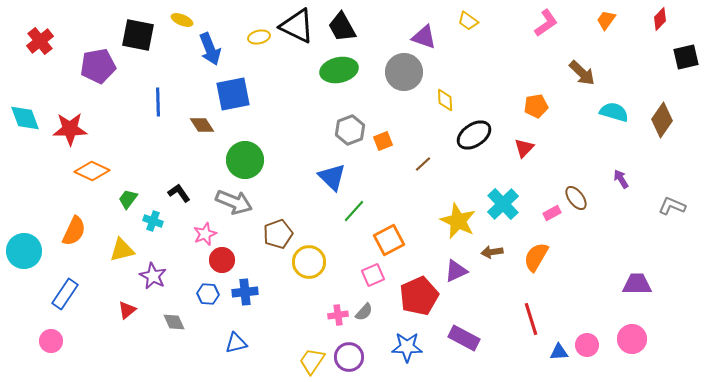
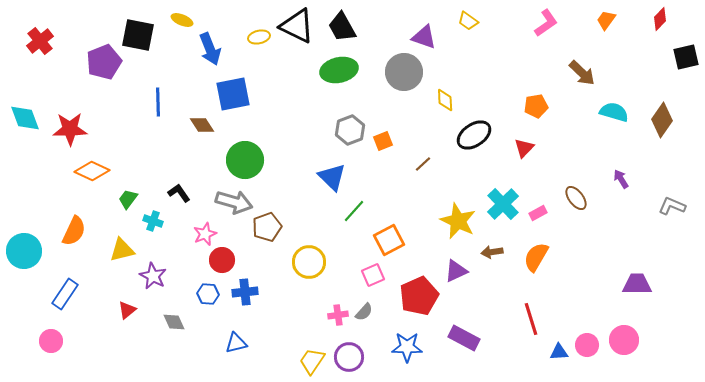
purple pentagon at (98, 66): moved 6 px right, 4 px up; rotated 12 degrees counterclockwise
gray arrow at (234, 202): rotated 6 degrees counterclockwise
pink rectangle at (552, 213): moved 14 px left
brown pentagon at (278, 234): moved 11 px left, 7 px up
pink circle at (632, 339): moved 8 px left, 1 px down
